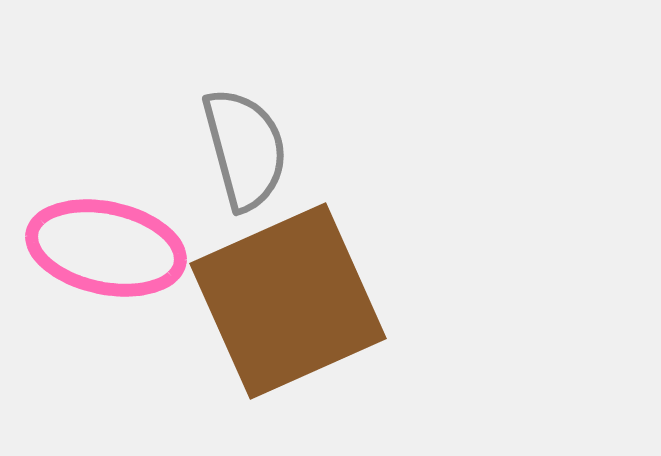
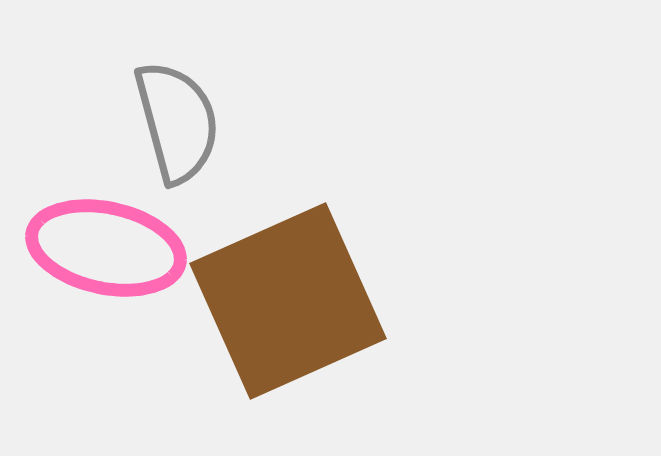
gray semicircle: moved 68 px left, 27 px up
